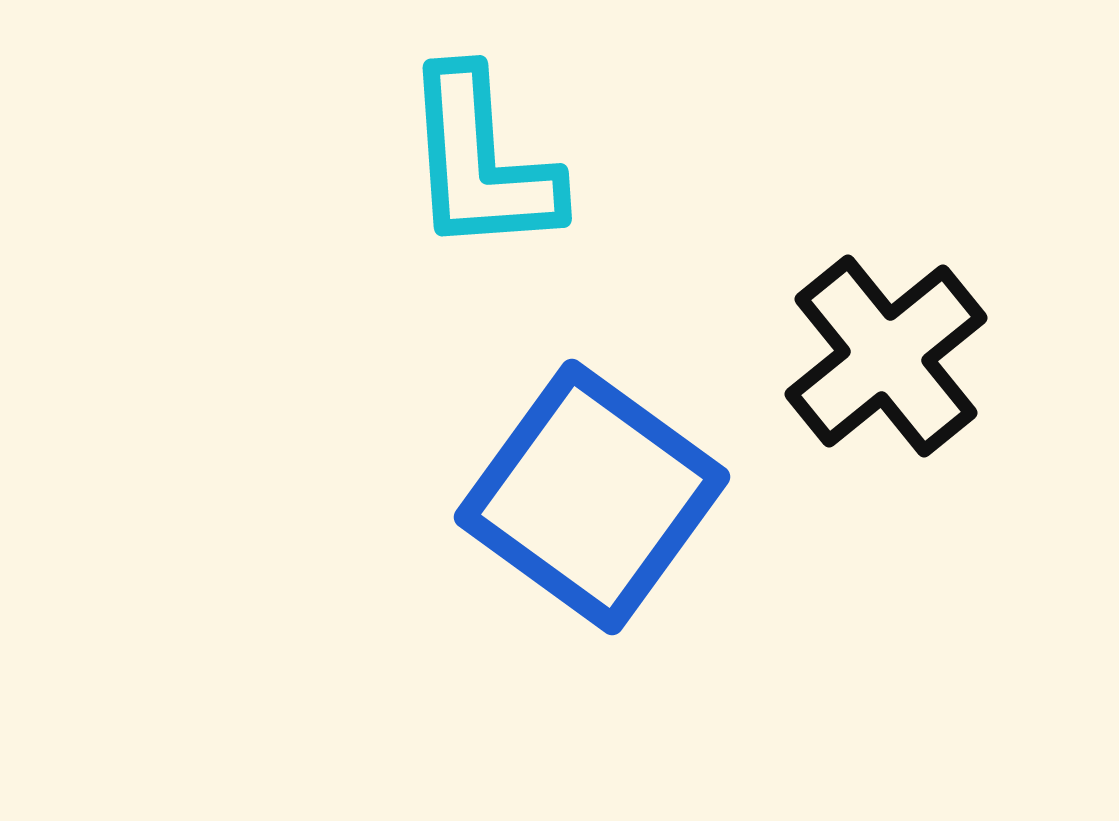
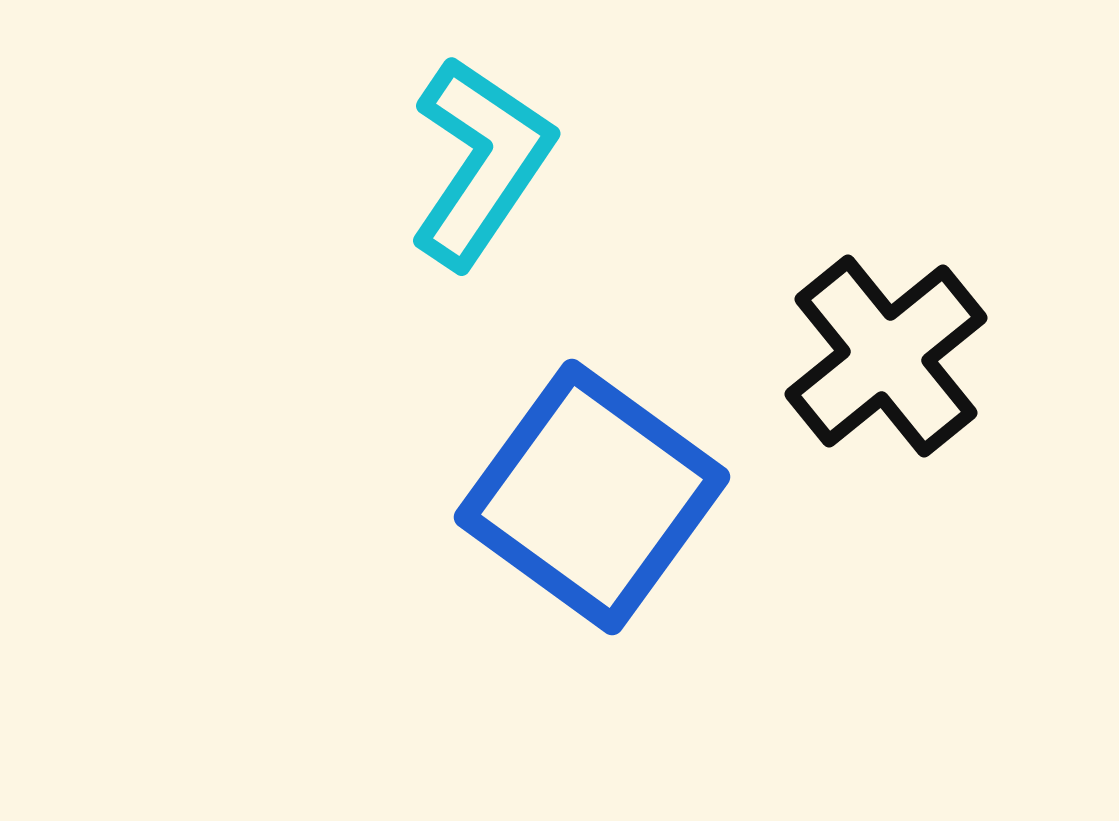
cyan L-shape: rotated 142 degrees counterclockwise
